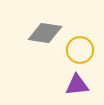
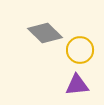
gray diamond: rotated 36 degrees clockwise
